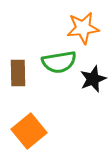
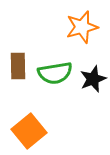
orange star: moved 1 px left, 1 px up; rotated 8 degrees counterclockwise
green semicircle: moved 4 px left, 11 px down
brown rectangle: moved 7 px up
